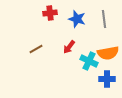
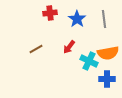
blue star: rotated 18 degrees clockwise
